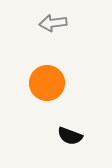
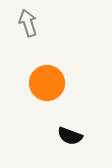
gray arrow: moved 25 px left; rotated 80 degrees clockwise
